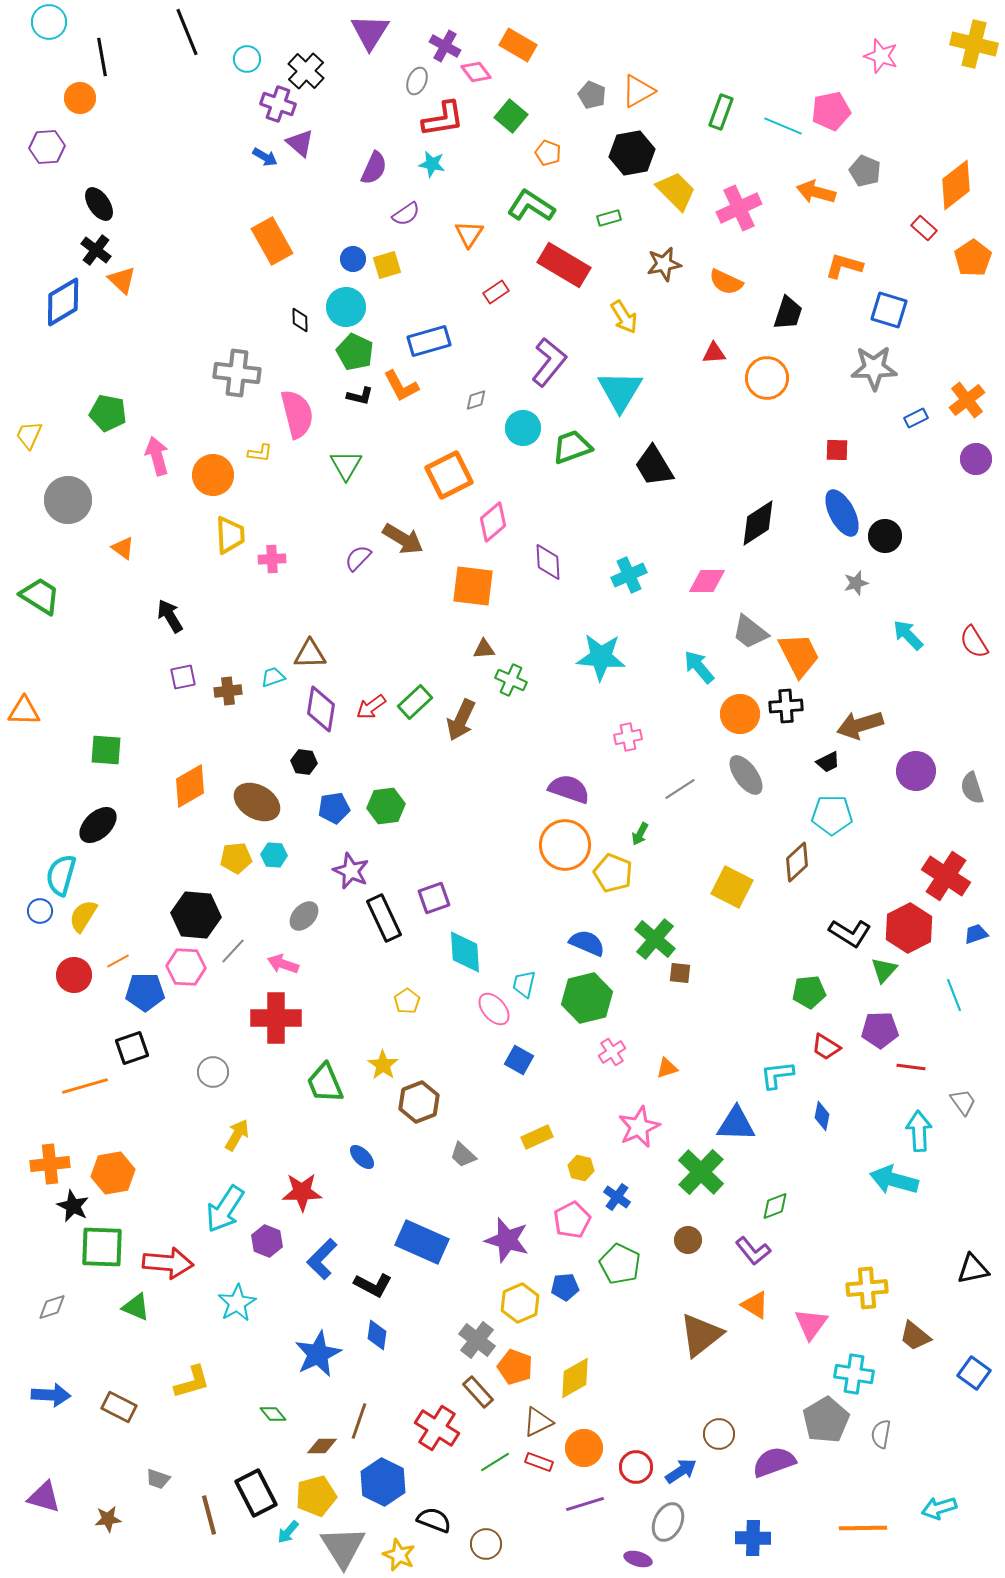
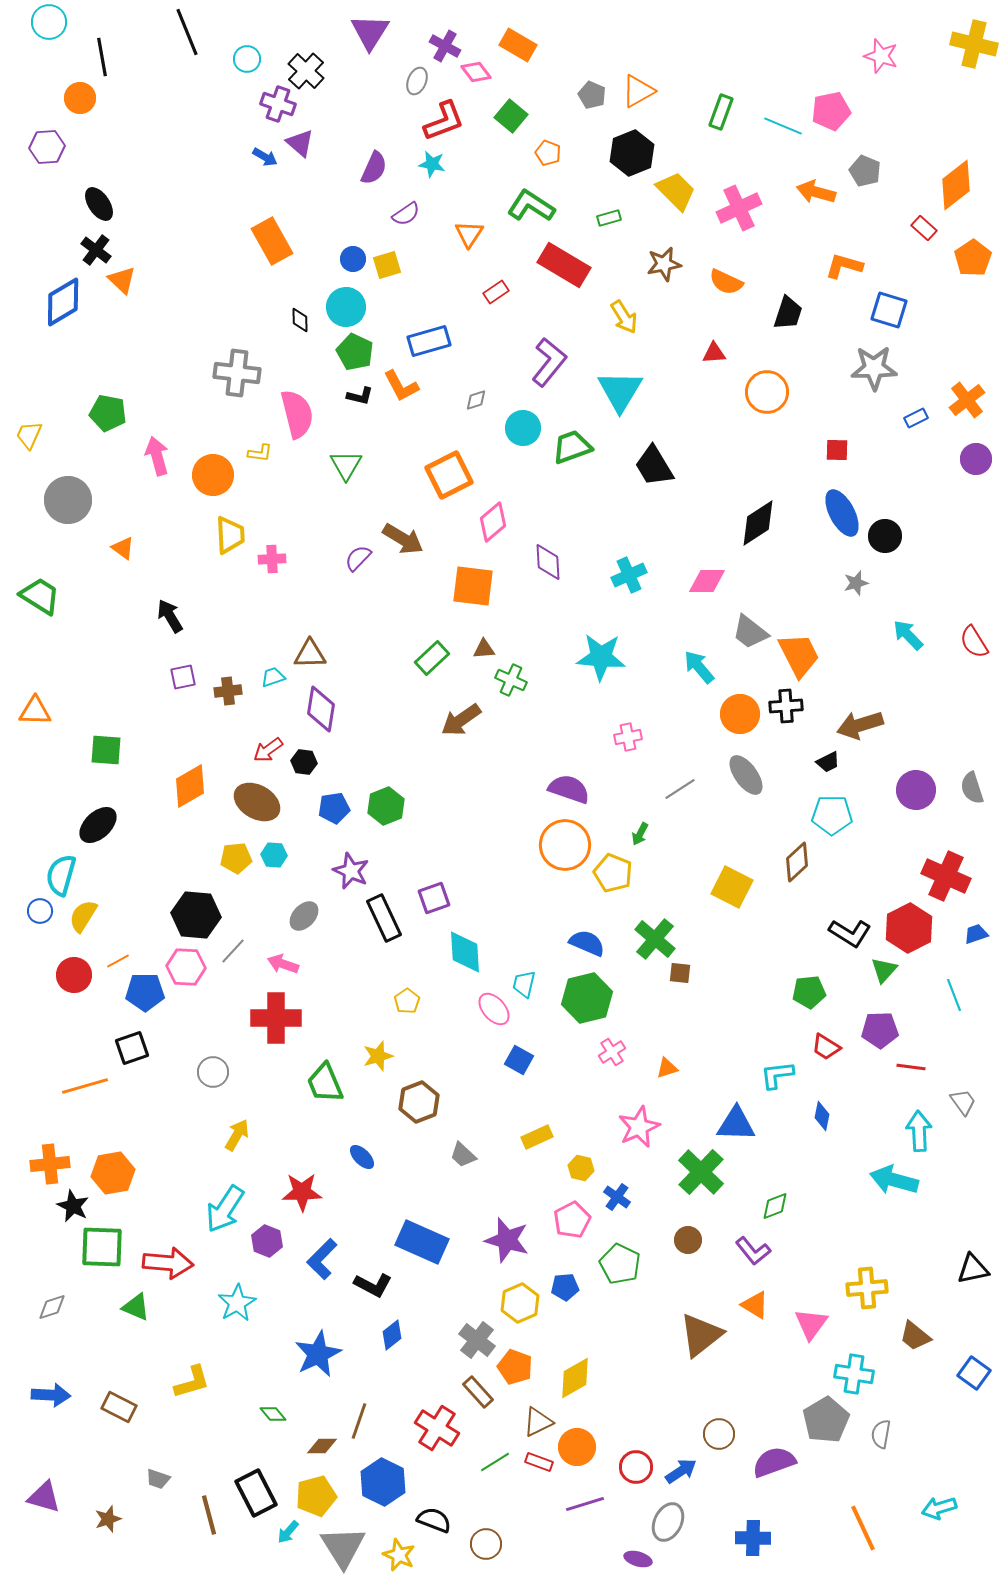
red L-shape at (443, 119): moved 1 px right, 2 px down; rotated 12 degrees counterclockwise
black hexagon at (632, 153): rotated 12 degrees counterclockwise
orange circle at (767, 378): moved 14 px down
green rectangle at (415, 702): moved 17 px right, 44 px up
red arrow at (371, 707): moved 103 px left, 43 px down
orange triangle at (24, 711): moved 11 px right
brown arrow at (461, 720): rotated 30 degrees clockwise
purple circle at (916, 771): moved 19 px down
green hexagon at (386, 806): rotated 15 degrees counterclockwise
red cross at (946, 876): rotated 9 degrees counterclockwise
yellow star at (383, 1065): moved 5 px left, 9 px up; rotated 20 degrees clockwise
blue diamond at (377, 1335): moved 15 px right; rotated 44 degrees clockwise
orange circle at (584, 1448): moved 7 px left, 1 px up
brown star at (108, 1519): rotated 12 degrees counterclockwise
orange line at (863, 1528): rotated 66 degrees clockwise
